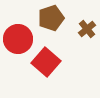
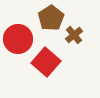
brown pentagon: rotated 15 degrees counterclockwise
brown cross: moved 13 px left, 6 px down
